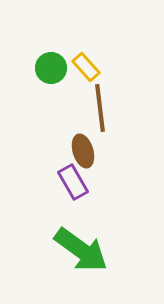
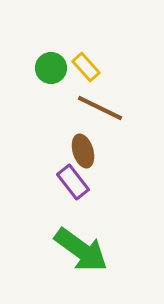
brown line: rotated 57 degrees counterclockwise
purple rectangle: rotated 8 degrees counterclockwise
